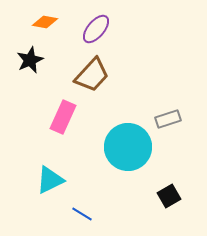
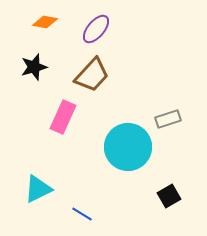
black star: moved 4 px right, 7 px down; rotated 8 degrees clockwise
cyan triangle: moved 12 px left, 9 px down
